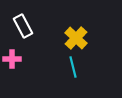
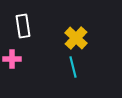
white rectangle: rotated 20 degrees clockwise
